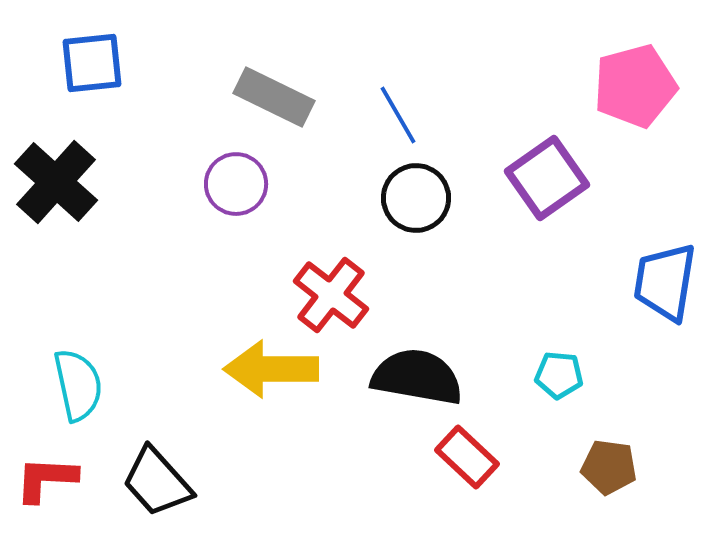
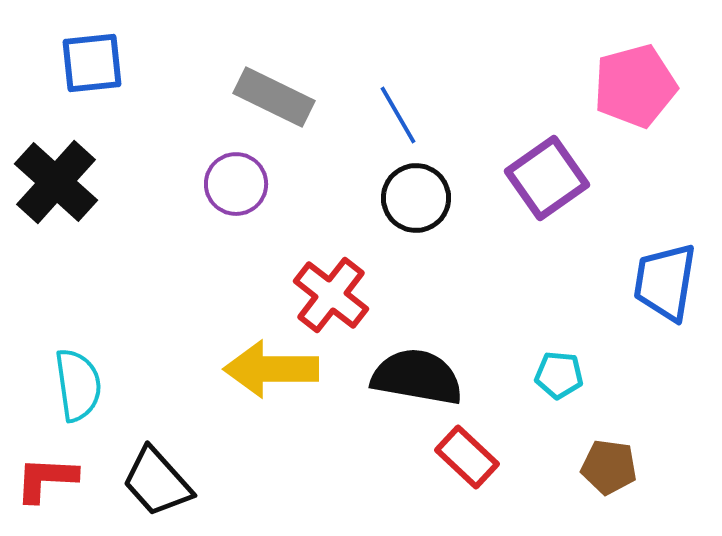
cyan semicircle: rotated 4 degrees clockwise
